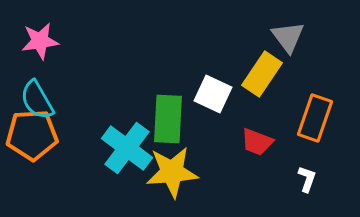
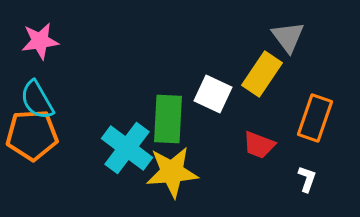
red trapezoid: moved 2 px right, 3 px down
